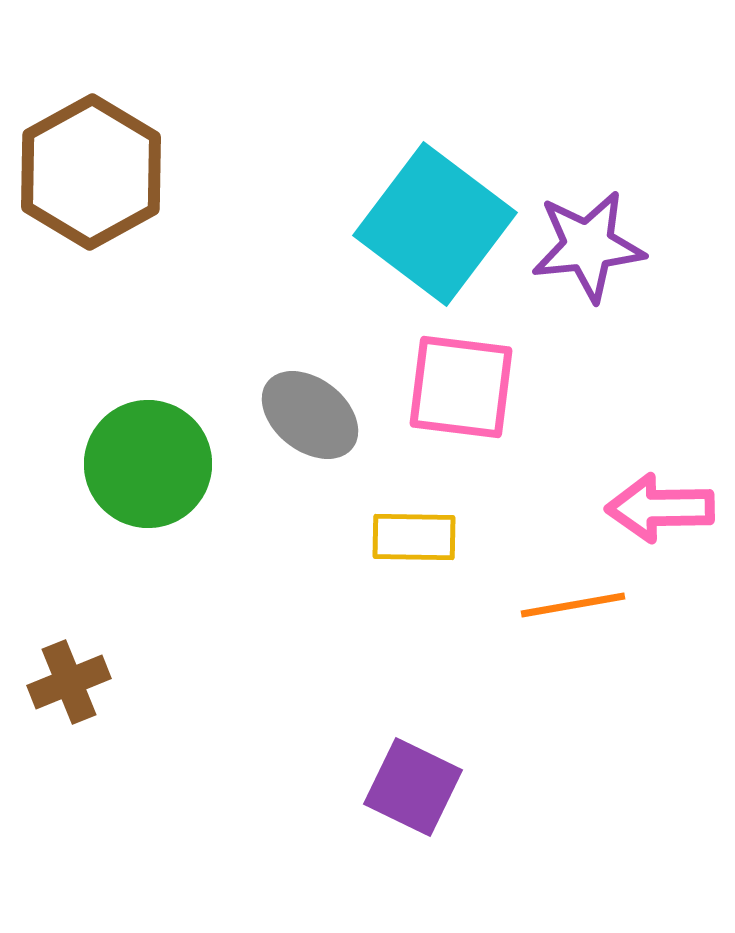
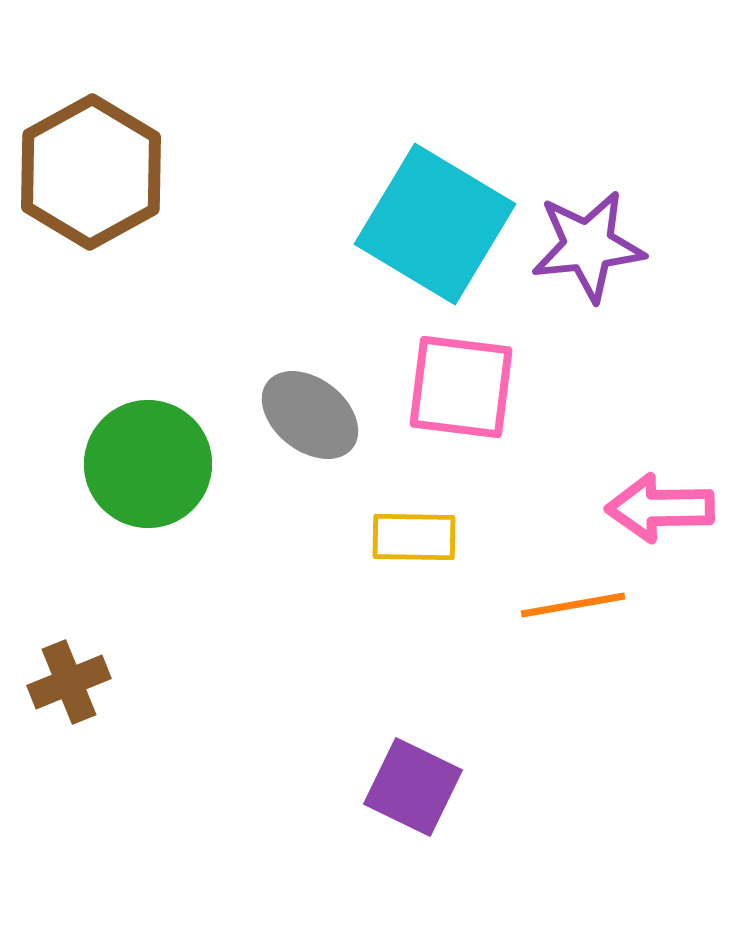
cyan square: rotated 6 degrees counterclockwise
